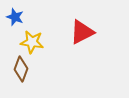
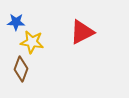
blue star: moved 1 px right, 5 px down; rotated 18 degrees counterclockwise
